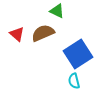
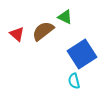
green triangle: moved 8 px right, 6 px down
brown semicircle: moved 2 px up; rotated 15 degrees counterclockwise
blue square: moved 4 px right
